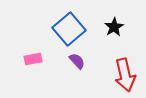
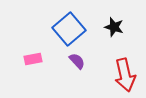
black star: rotated 24 degrees counterclockwise
